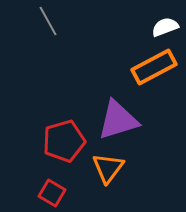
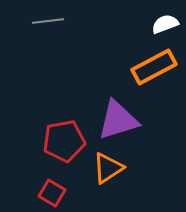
gray line: rotated 68 degrees counterclockwise
white semicircle: moved 3 px up
red pentagon: rotated 6 degrees clockwise
orange triangle: rotated 20 degrees clockwise
